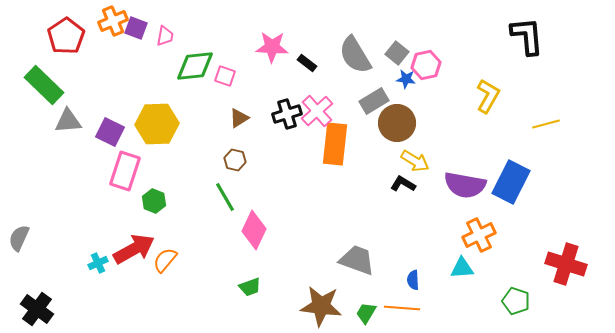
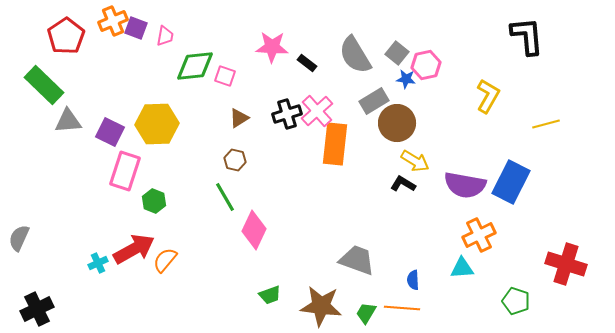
green trapezoid at (250, 287): moved 20 px right, 8 px down
black cross at (37, 309): rotated 28 degrees clockwise
